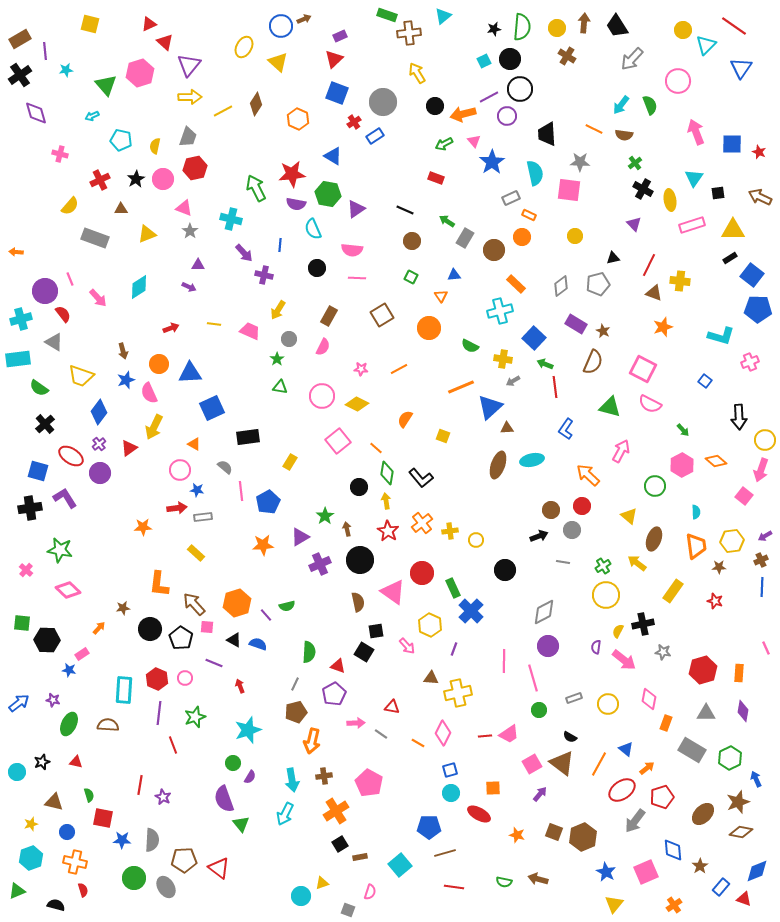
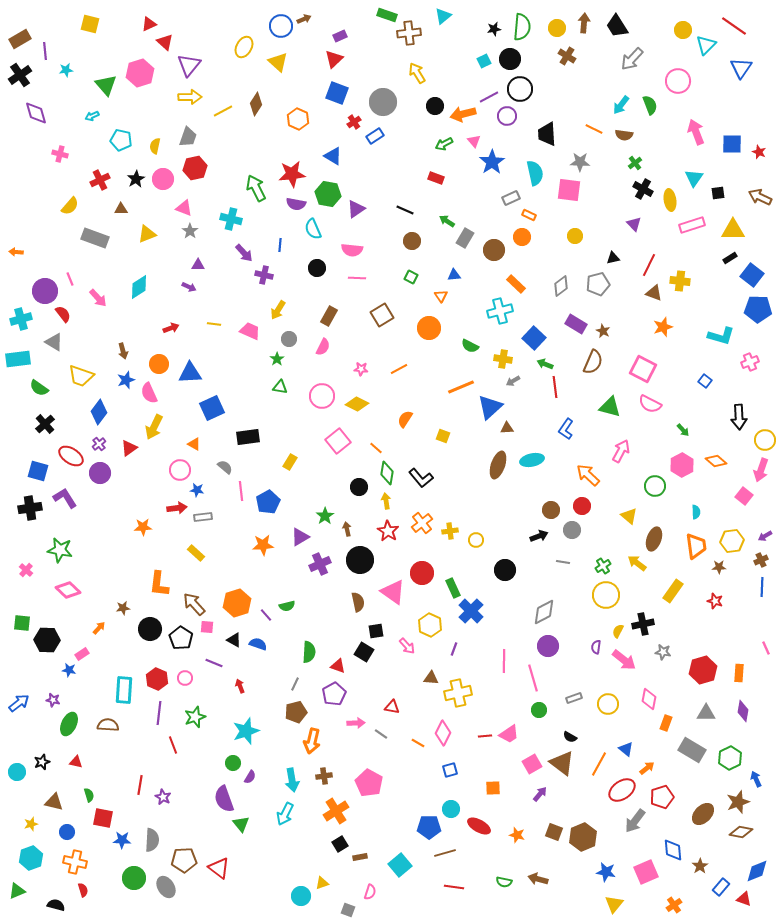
cyan star at (248, 730): moved 2 px left, 1 px down
cyan circle at (451, 793): moved 16 px down
red ellipse at (479, 814): moved 12 px down
blue star at (606, 872): rotated 18 degrees counterclockwise
